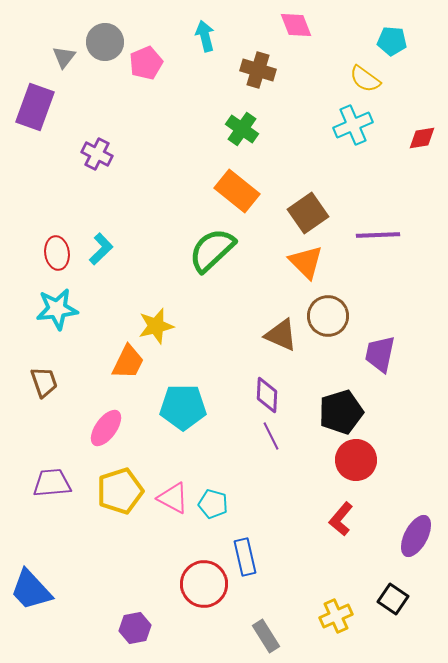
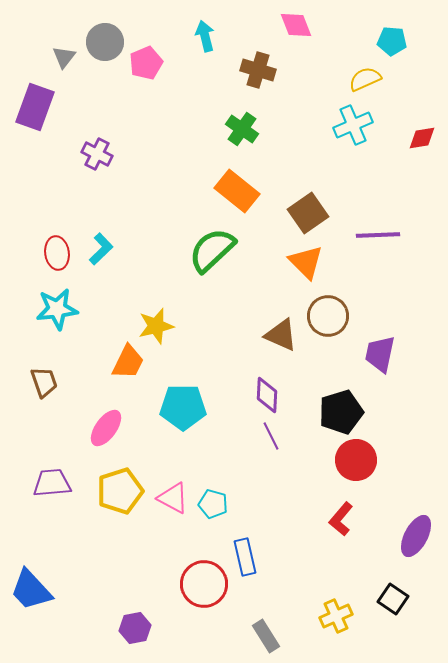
yellow semicircle at (365, 79): rotated 120 degrees clockwise
